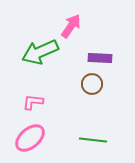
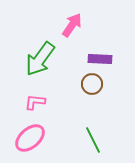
pink arrow: moved 1 px right, 1 px up
green arrow: moved 7 px down; rotated 30 degrees counterclockwise
purple rectangle: moved 1 px down
pink L-shape: moved 2 px right
green line: rotated 56 degrees clockwise
